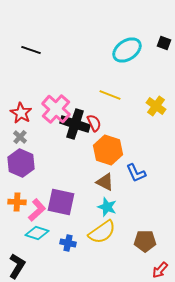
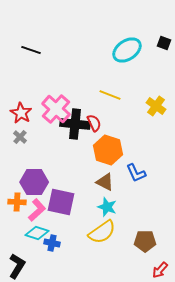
black cross: rotated 12 degrees counterclockwise
purple hexagon: moved 13 px right, 19 px down; rotated 24 degrees counterclockwise
blue cross: moved 16 px left
